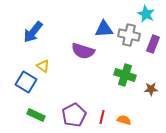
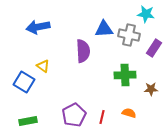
cyan star: rotated 18 degrees counterclockwise
blue arrow: moved 5 px right, 5 px up; rotated 40 degrees clockwise
purple rectangle: moved 1 px right, 4 px down; rotated 12 degrees clockwise
purple semicircle: rotated 110 degrees counterclockwise
green cross: rotated 20 degrees counterclockwise
blue square: moved 2 px left
green rectangle: moved 8 px left, 6 px down; rotated 36 degrees counterclockwise
orange semicircle: moved 5 px right, 7 px up
